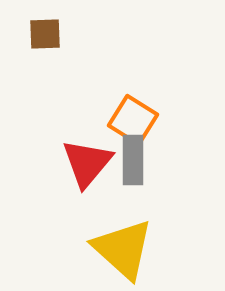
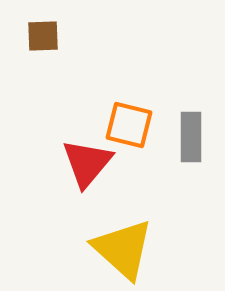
brown square: moved 2 px left, 2 px down
orange square: moved 4 px left, 5 px down; rotated 18 degrees counterclockwise
gray rectangle: moved 58 px right, 23 px up
